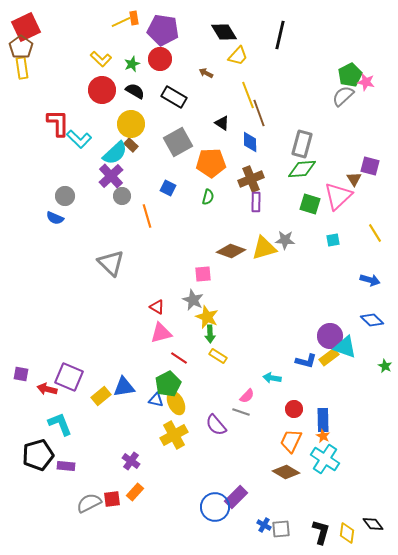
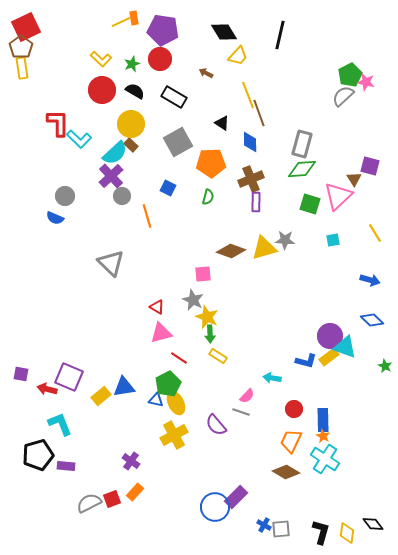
red square at (112, 499): rotated 12 degrees counterclockwise
